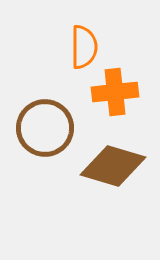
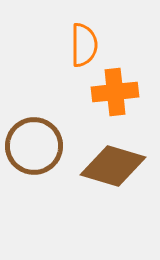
orange semicircle: moved 2 px up
brown circle: moved 11 px left, 18 px down
